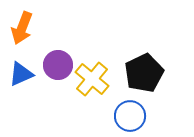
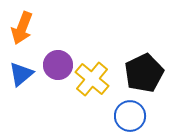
blue triangle: rotated 16 degrees counterclockwise
